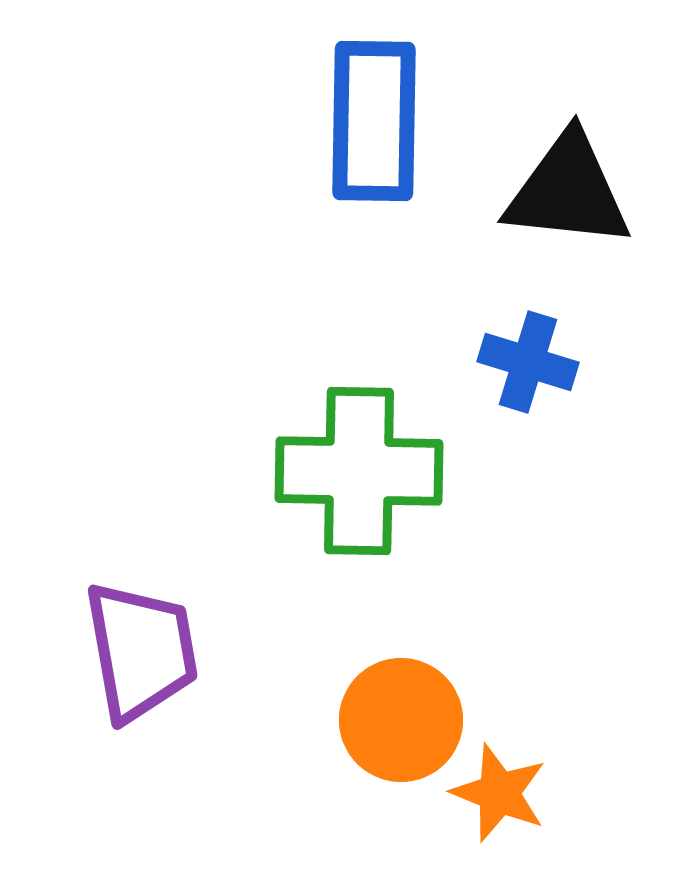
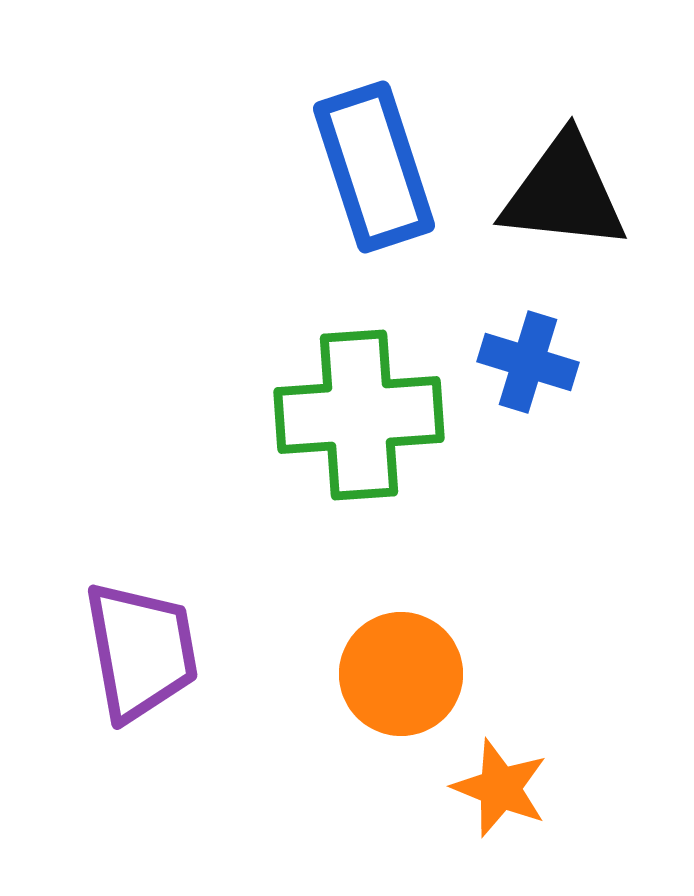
blue rectangle: moved 46 px down; rotated 19 degrees counterclockwise
black triangle: moved 4 px left, 2 px down
green cross: moved 56 px up; rotated 5 degrees counterclockwise
orange circle: moved 46 px up
orange star: moved 1 px right, 5 px up
